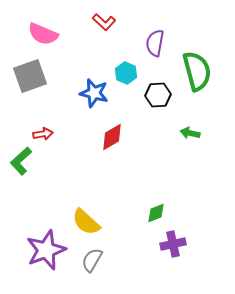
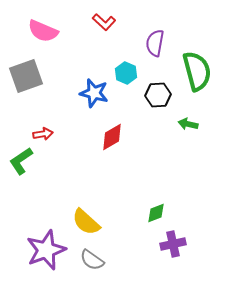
pink semicircle: moved 3 px up
gray square: moved 4 px left
green arrow: moved 2 px left, 9 px up
green L-shape: rotated 8 degrees clockwise
gray semicircle: rotated 85 degrees counterclockwise
